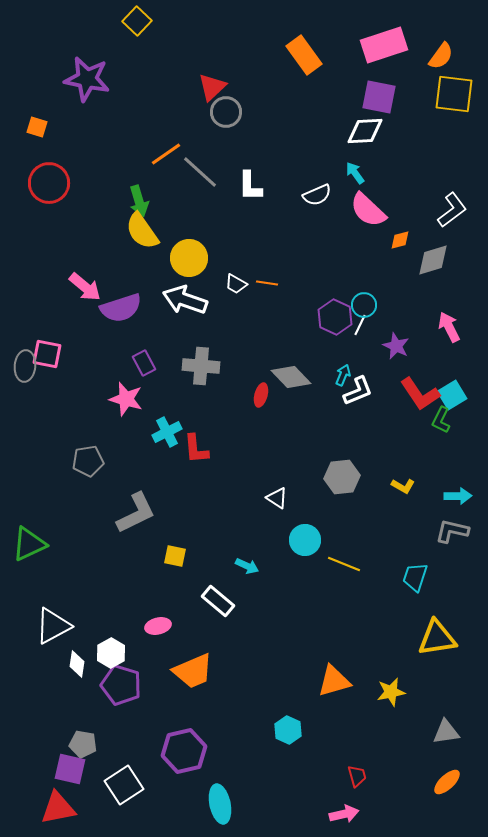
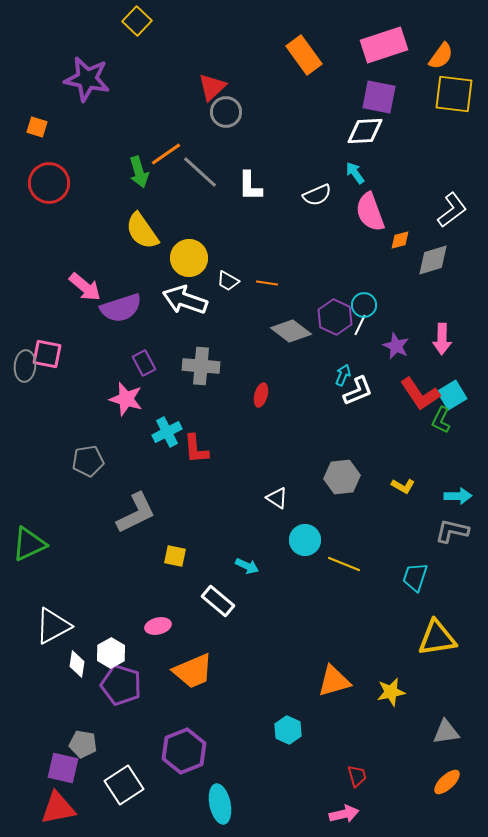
green arrow at (139, 201): moved 29 px up
pink semicircle at (368, 210): moved 2 px right, 2 px down; rotated 27 degrees clockwise
white trapezoid at (236, 284): moved 8 px left, 3 px up
pink arrow at (449, 327): moved 7 px left, 12 px down; rotated 152 degrees counterclockwise
gray diamond at (291, 377): moved 46 px up; rotated 9 degrees counterclockwise
purple hexagon at (184, 751): rotated 9 degrees counterclockwise
purple square at (70, 769): moved 7 px left, 1 px up
